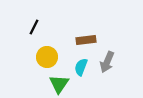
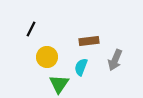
black line: moved 3 px left, 2 px down
brown rectangle: moved 3 px right, 1 px down
gray arrow: moved 8 px right, 2 px up
